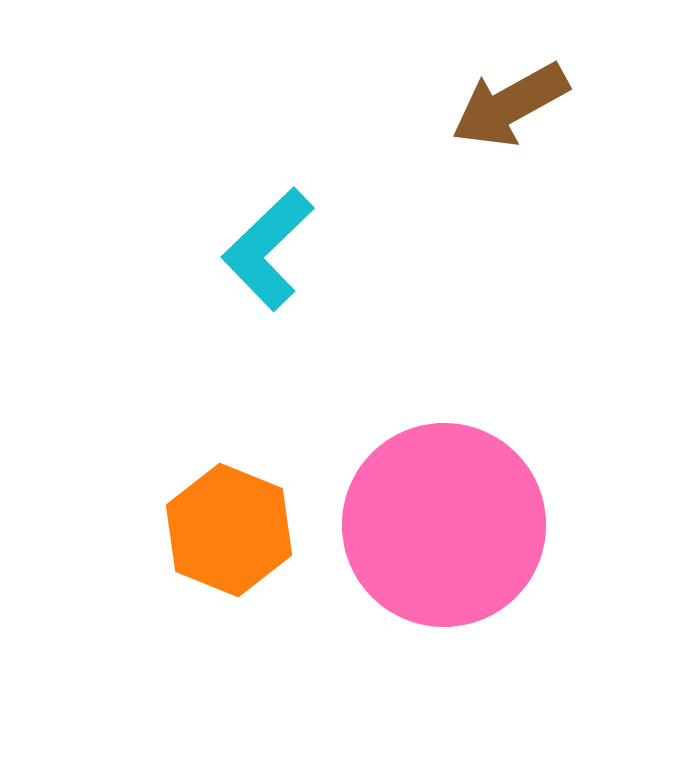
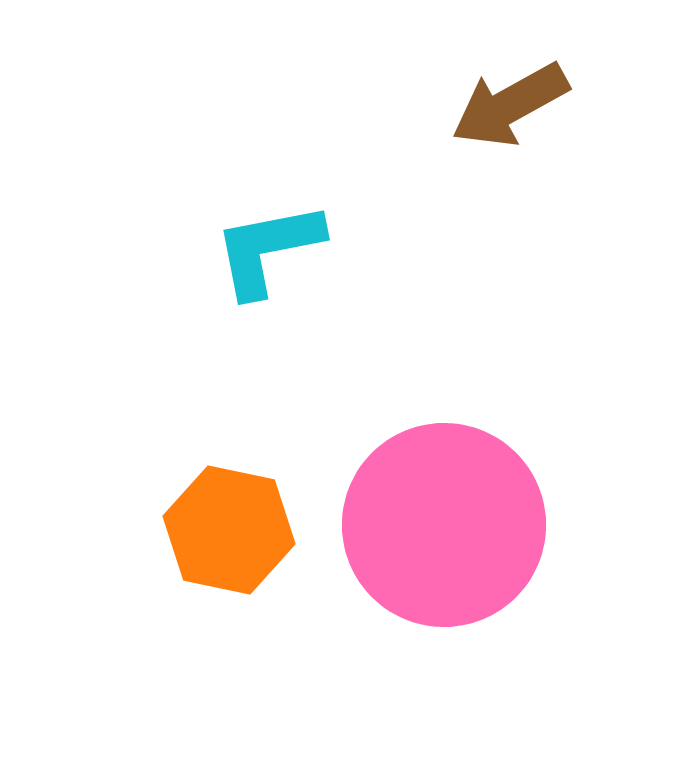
cyan L-shape: rotated 33 degrees clockwise
orange hexagon: rotated 10 degrees counterclockwise
